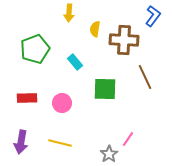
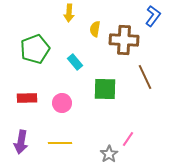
yellow line: rotated 15 degrees counterclockwise
